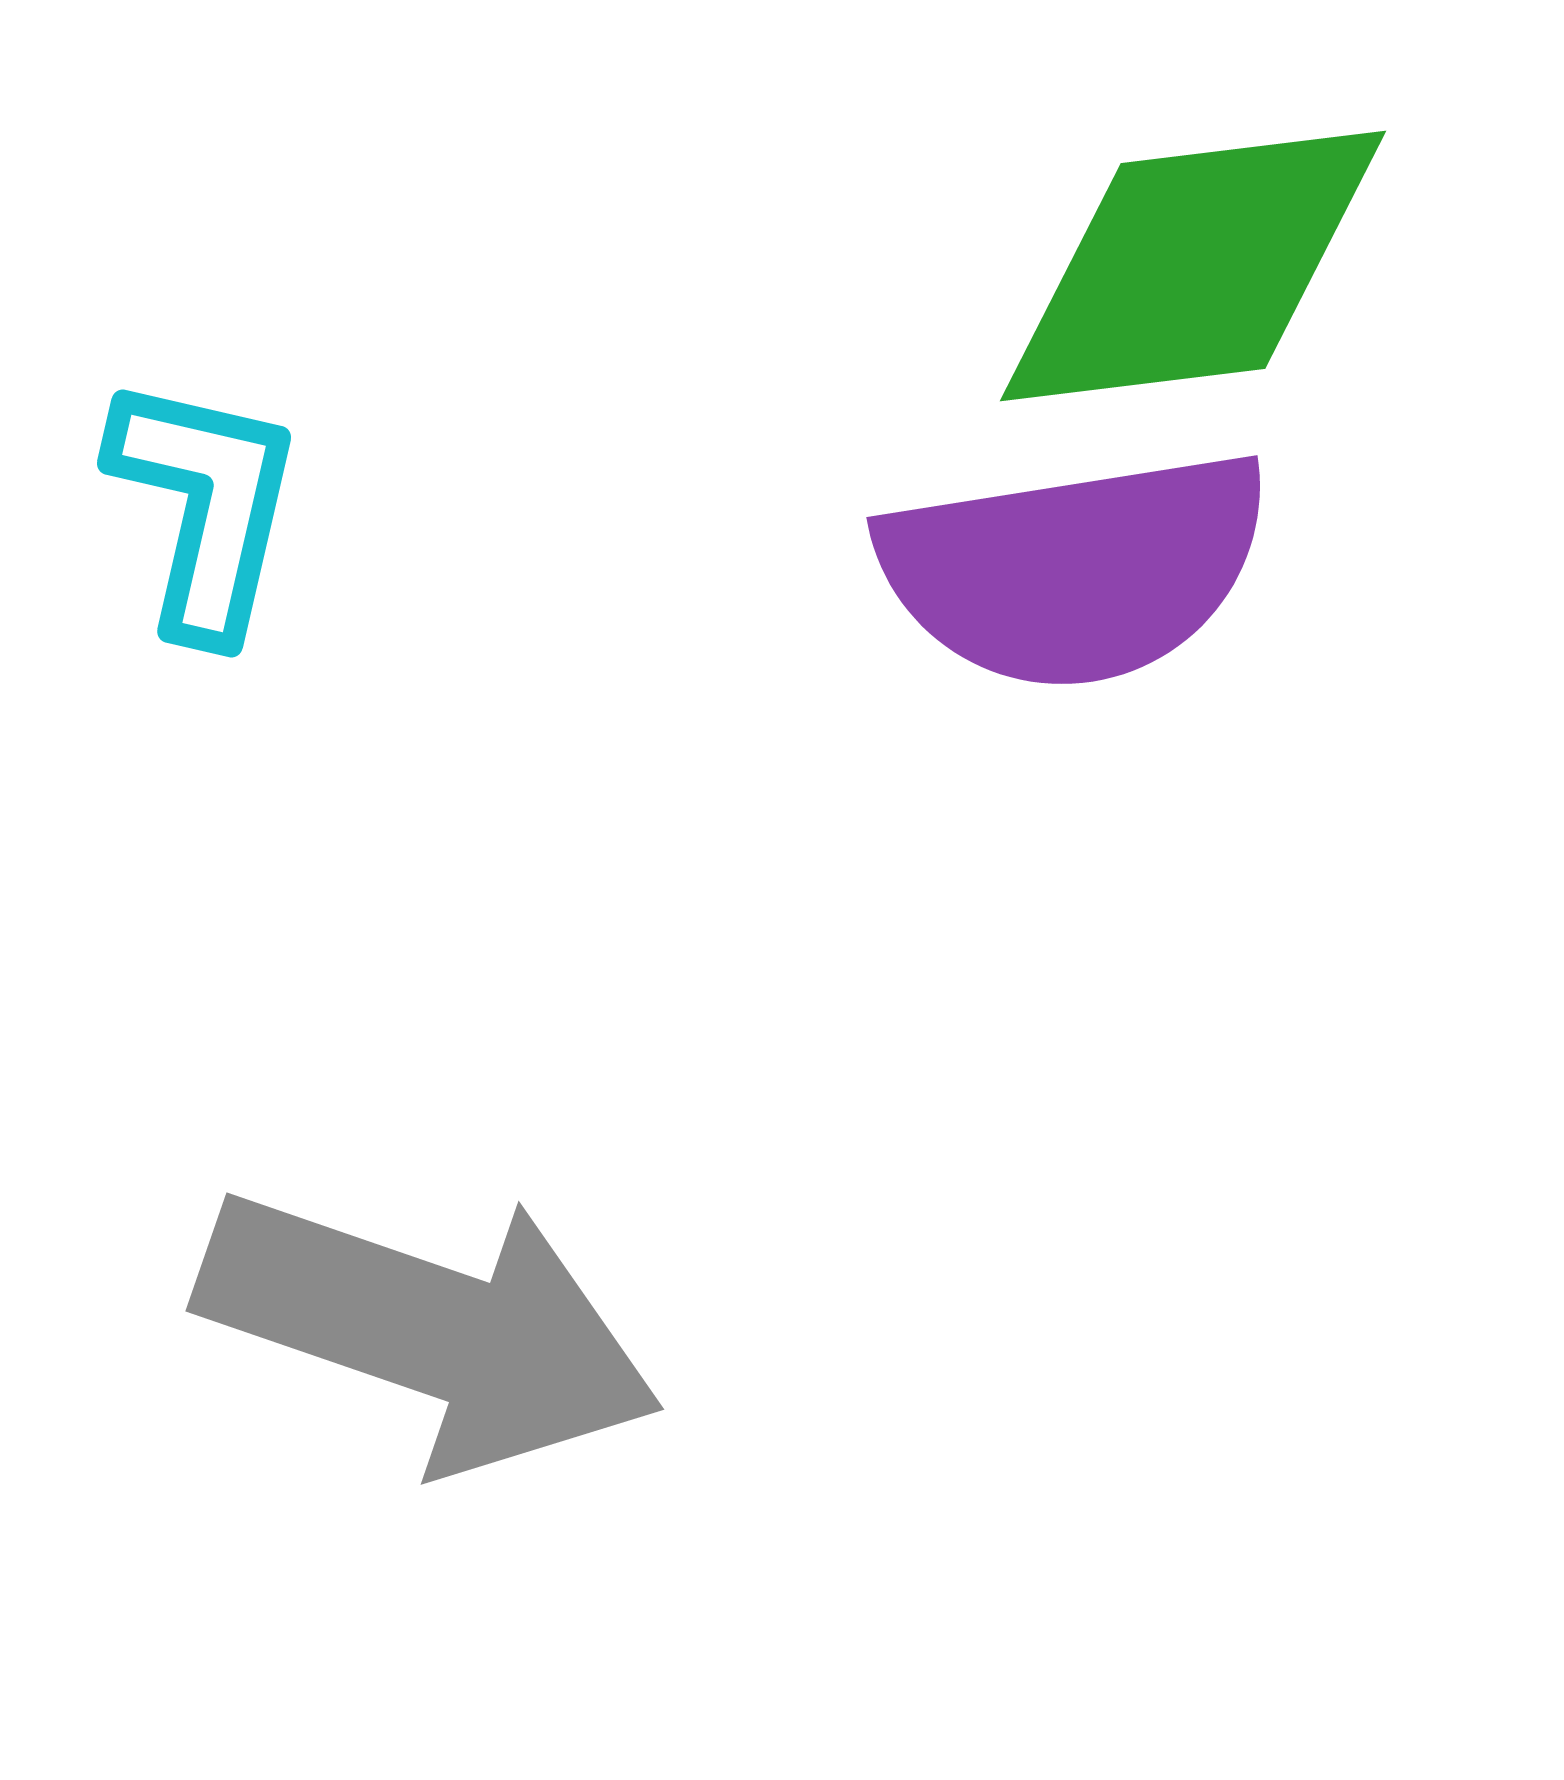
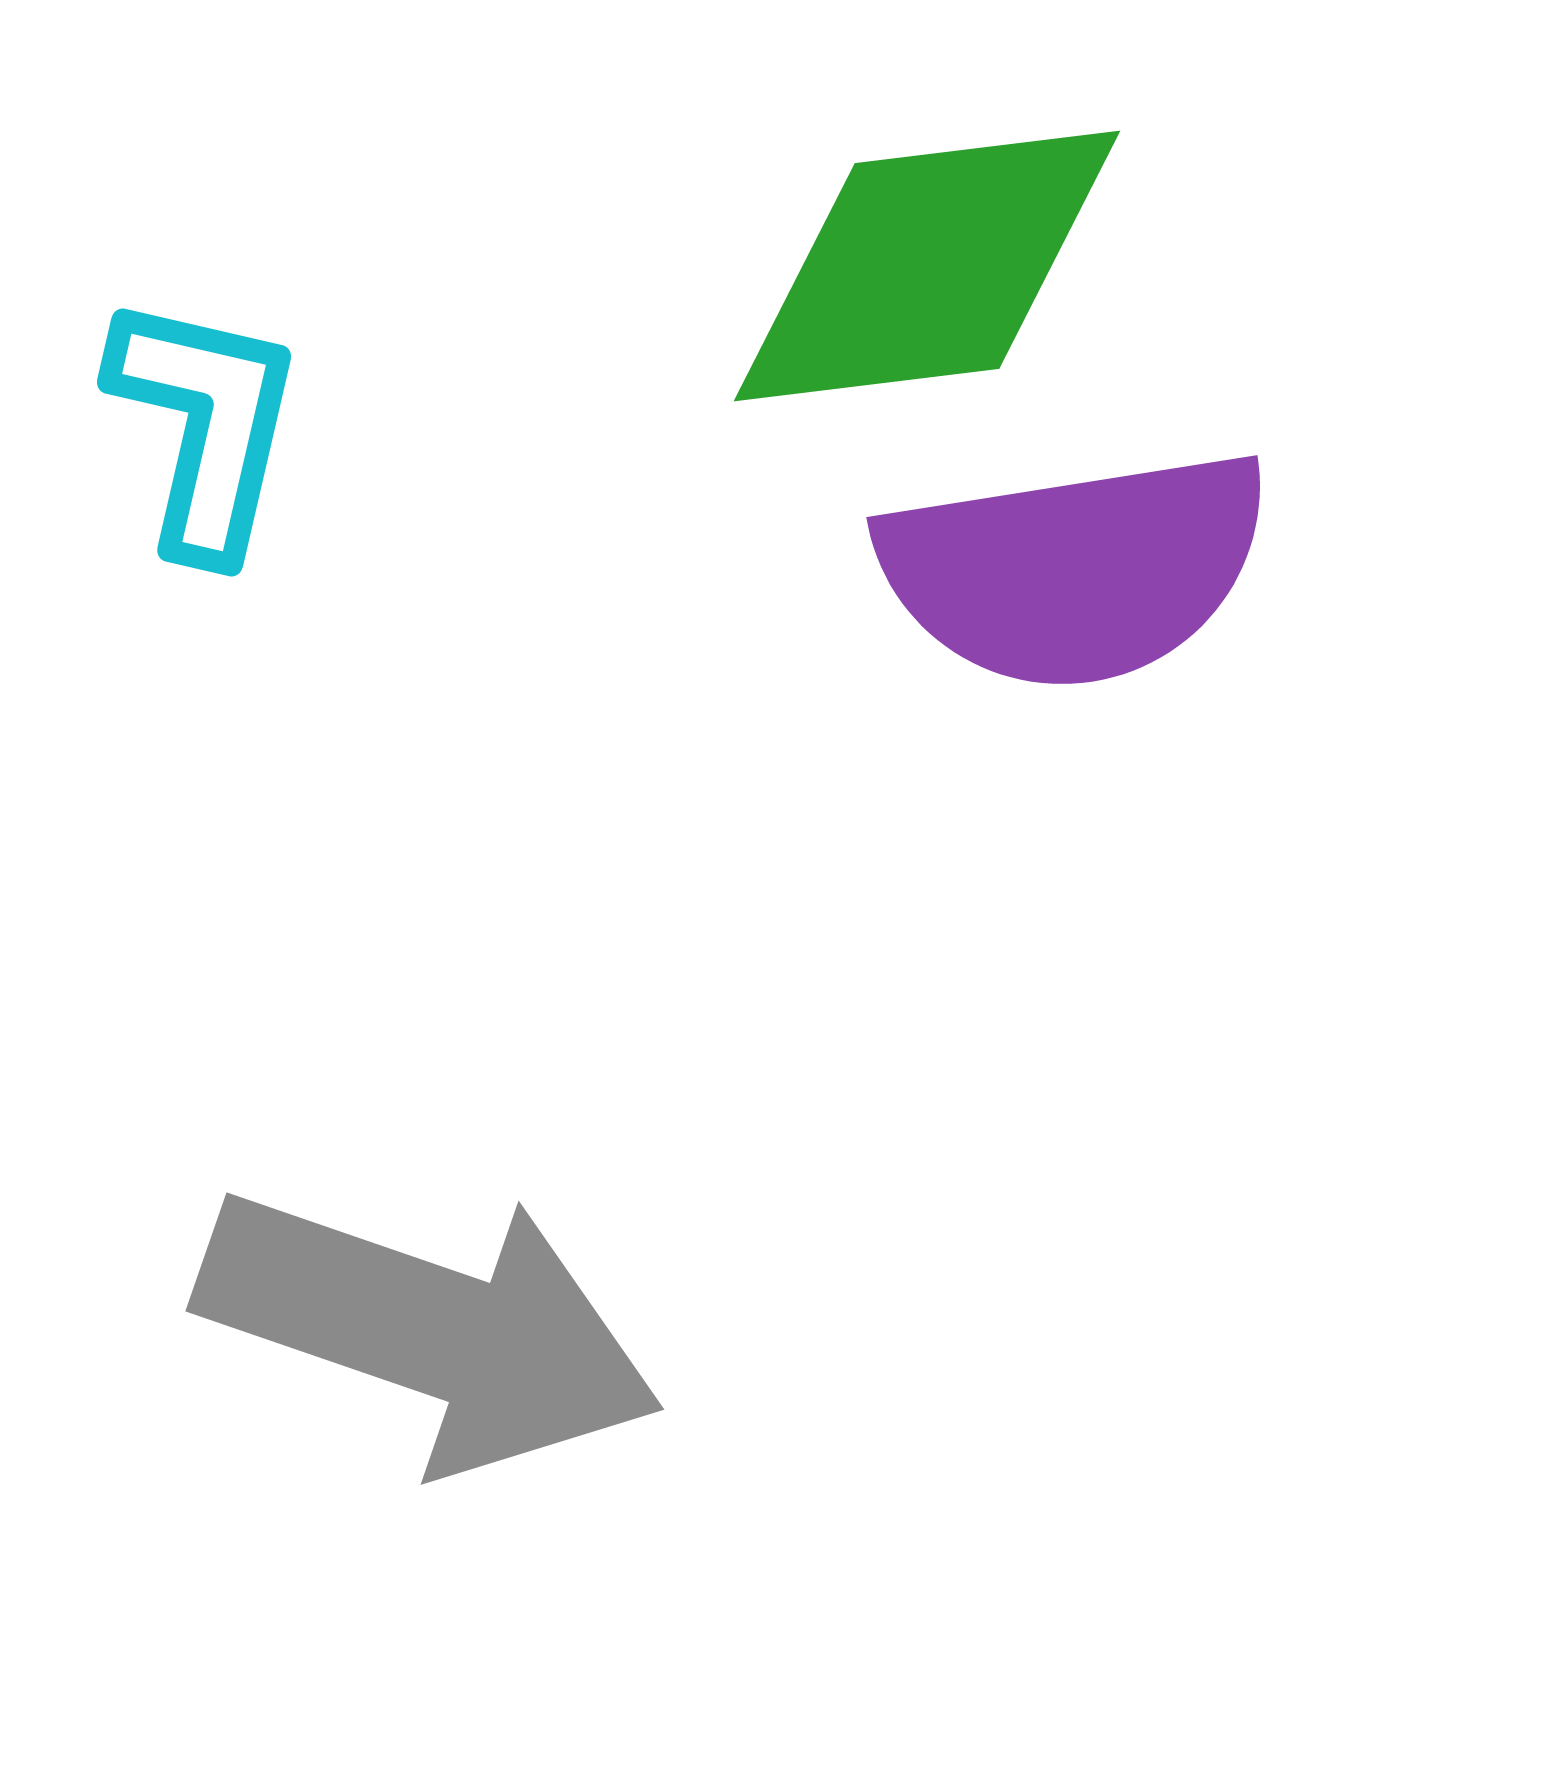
green diamond: moved 266 px left
cyan L-shape: moved 81 px up
